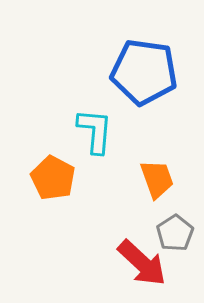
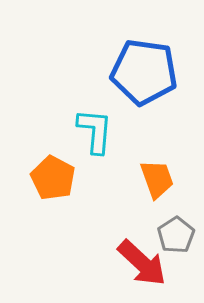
gray pentagon: moved 1 px right, 2 px down
